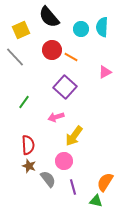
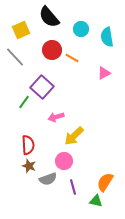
cyan semicircle: moved 5 px right, 10 px down; rotated 12 degrees counterclockwise
orange line: moved 1 px right, 1 px down
pink triangle: moved 1 px left, 1 px down
purple square: moved 23 px left
yellow arrow: rotated 10 degrees clockwise
gray semicircle: rotated 108 degrees clockwise
